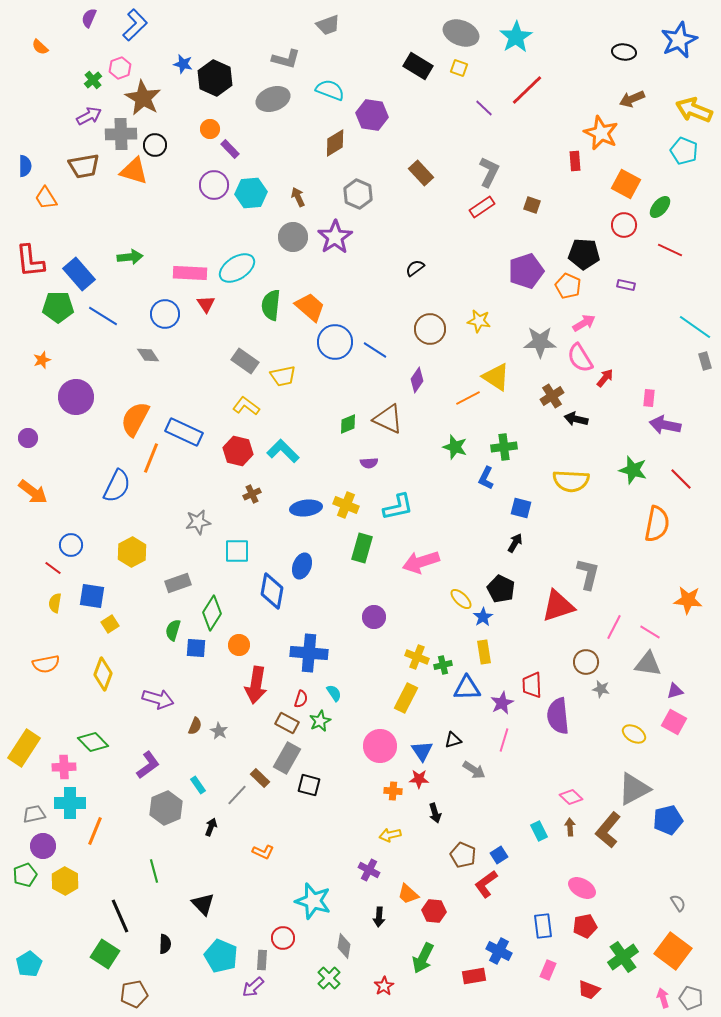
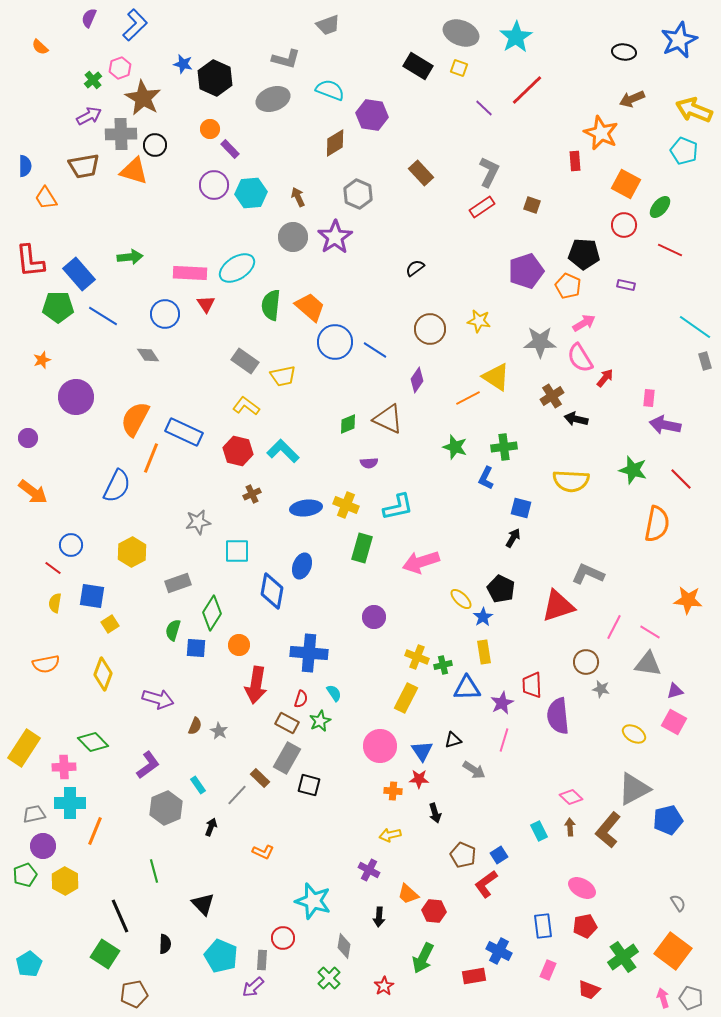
black arrow at (515, 543): moved 2 px left, 5 px up
gray L-shape at (588, 574): rotated 80 degrees counterclockwise
